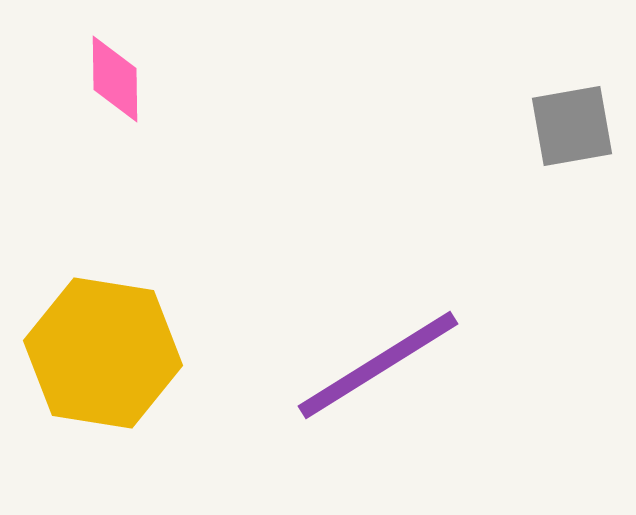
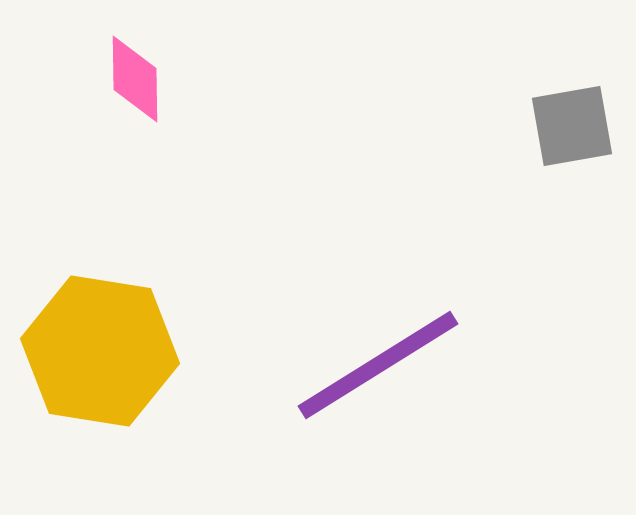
pink diamond: moved 20 px right
yellow hexagon: moved 3 px left, 2 px up
